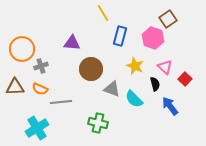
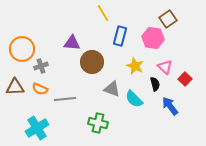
pink hexagon: rotated 10 degrees counterclockwise
brown circle: moved 1 px right, 7 px up
gray line: moved 4 px right, 3 px up
